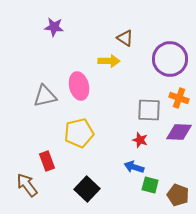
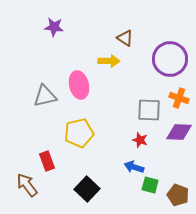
pink ellipse: moved 1 px up
